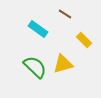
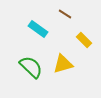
green semicircle: moved 4 px left
